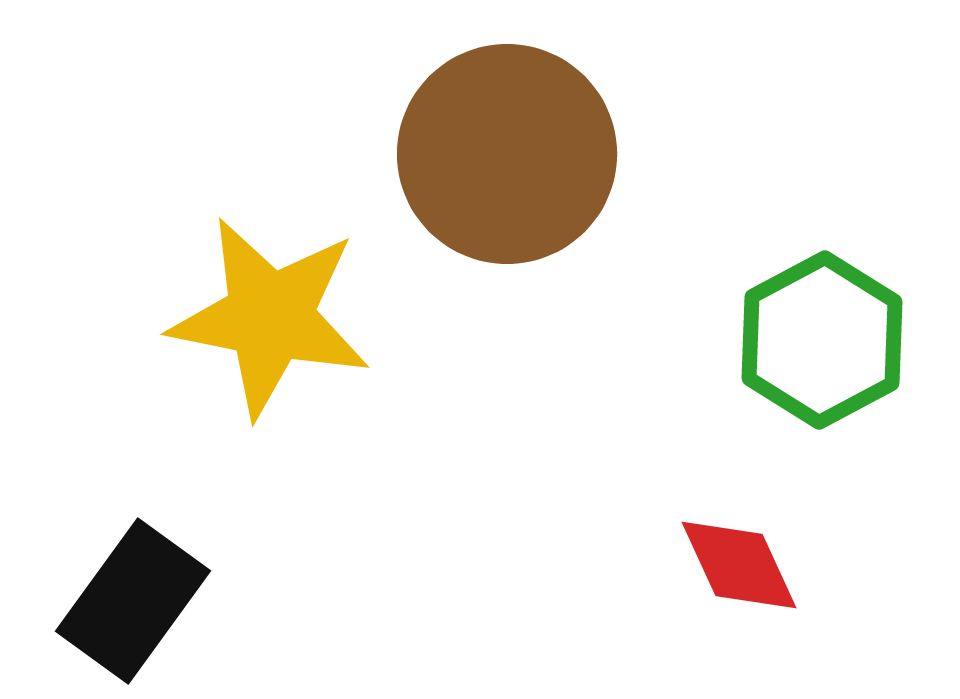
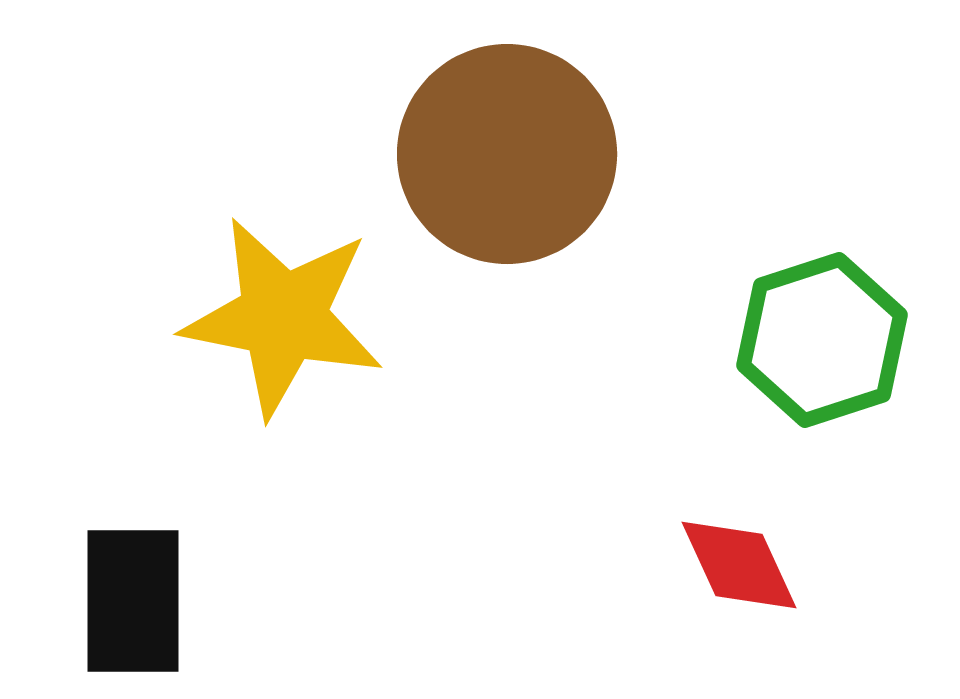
yellow star: moved 13 px right
green hexagon: rotated 10 degrees clockwise
black rectangle: rotated 36 degrees counterclockwise
